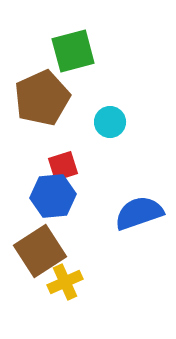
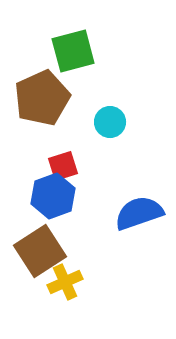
blue hexagon: rotated 15 degrees counterclockwise
